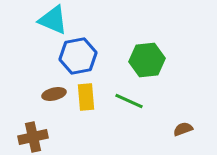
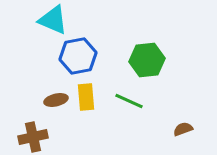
brown ellipse: moved 2 px right, 6 px down
